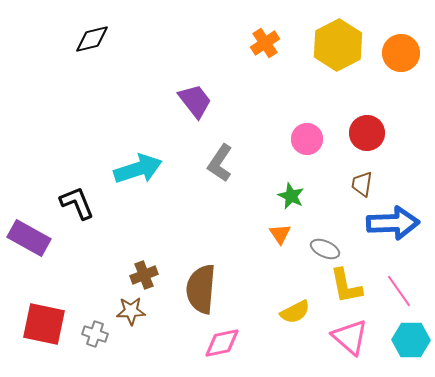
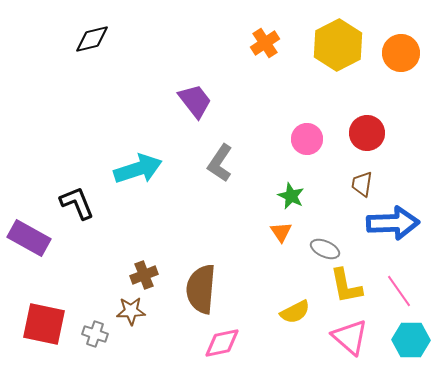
orange triangle: moved 1 px right, 2 px up
